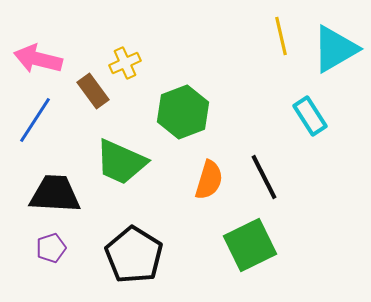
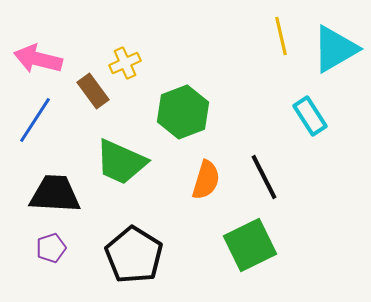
orange semicircle: moved 3 px left
